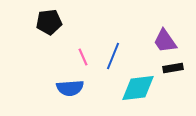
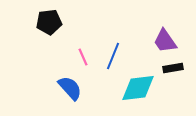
blue semicircle: rotated 128 degrees counterclockwise
